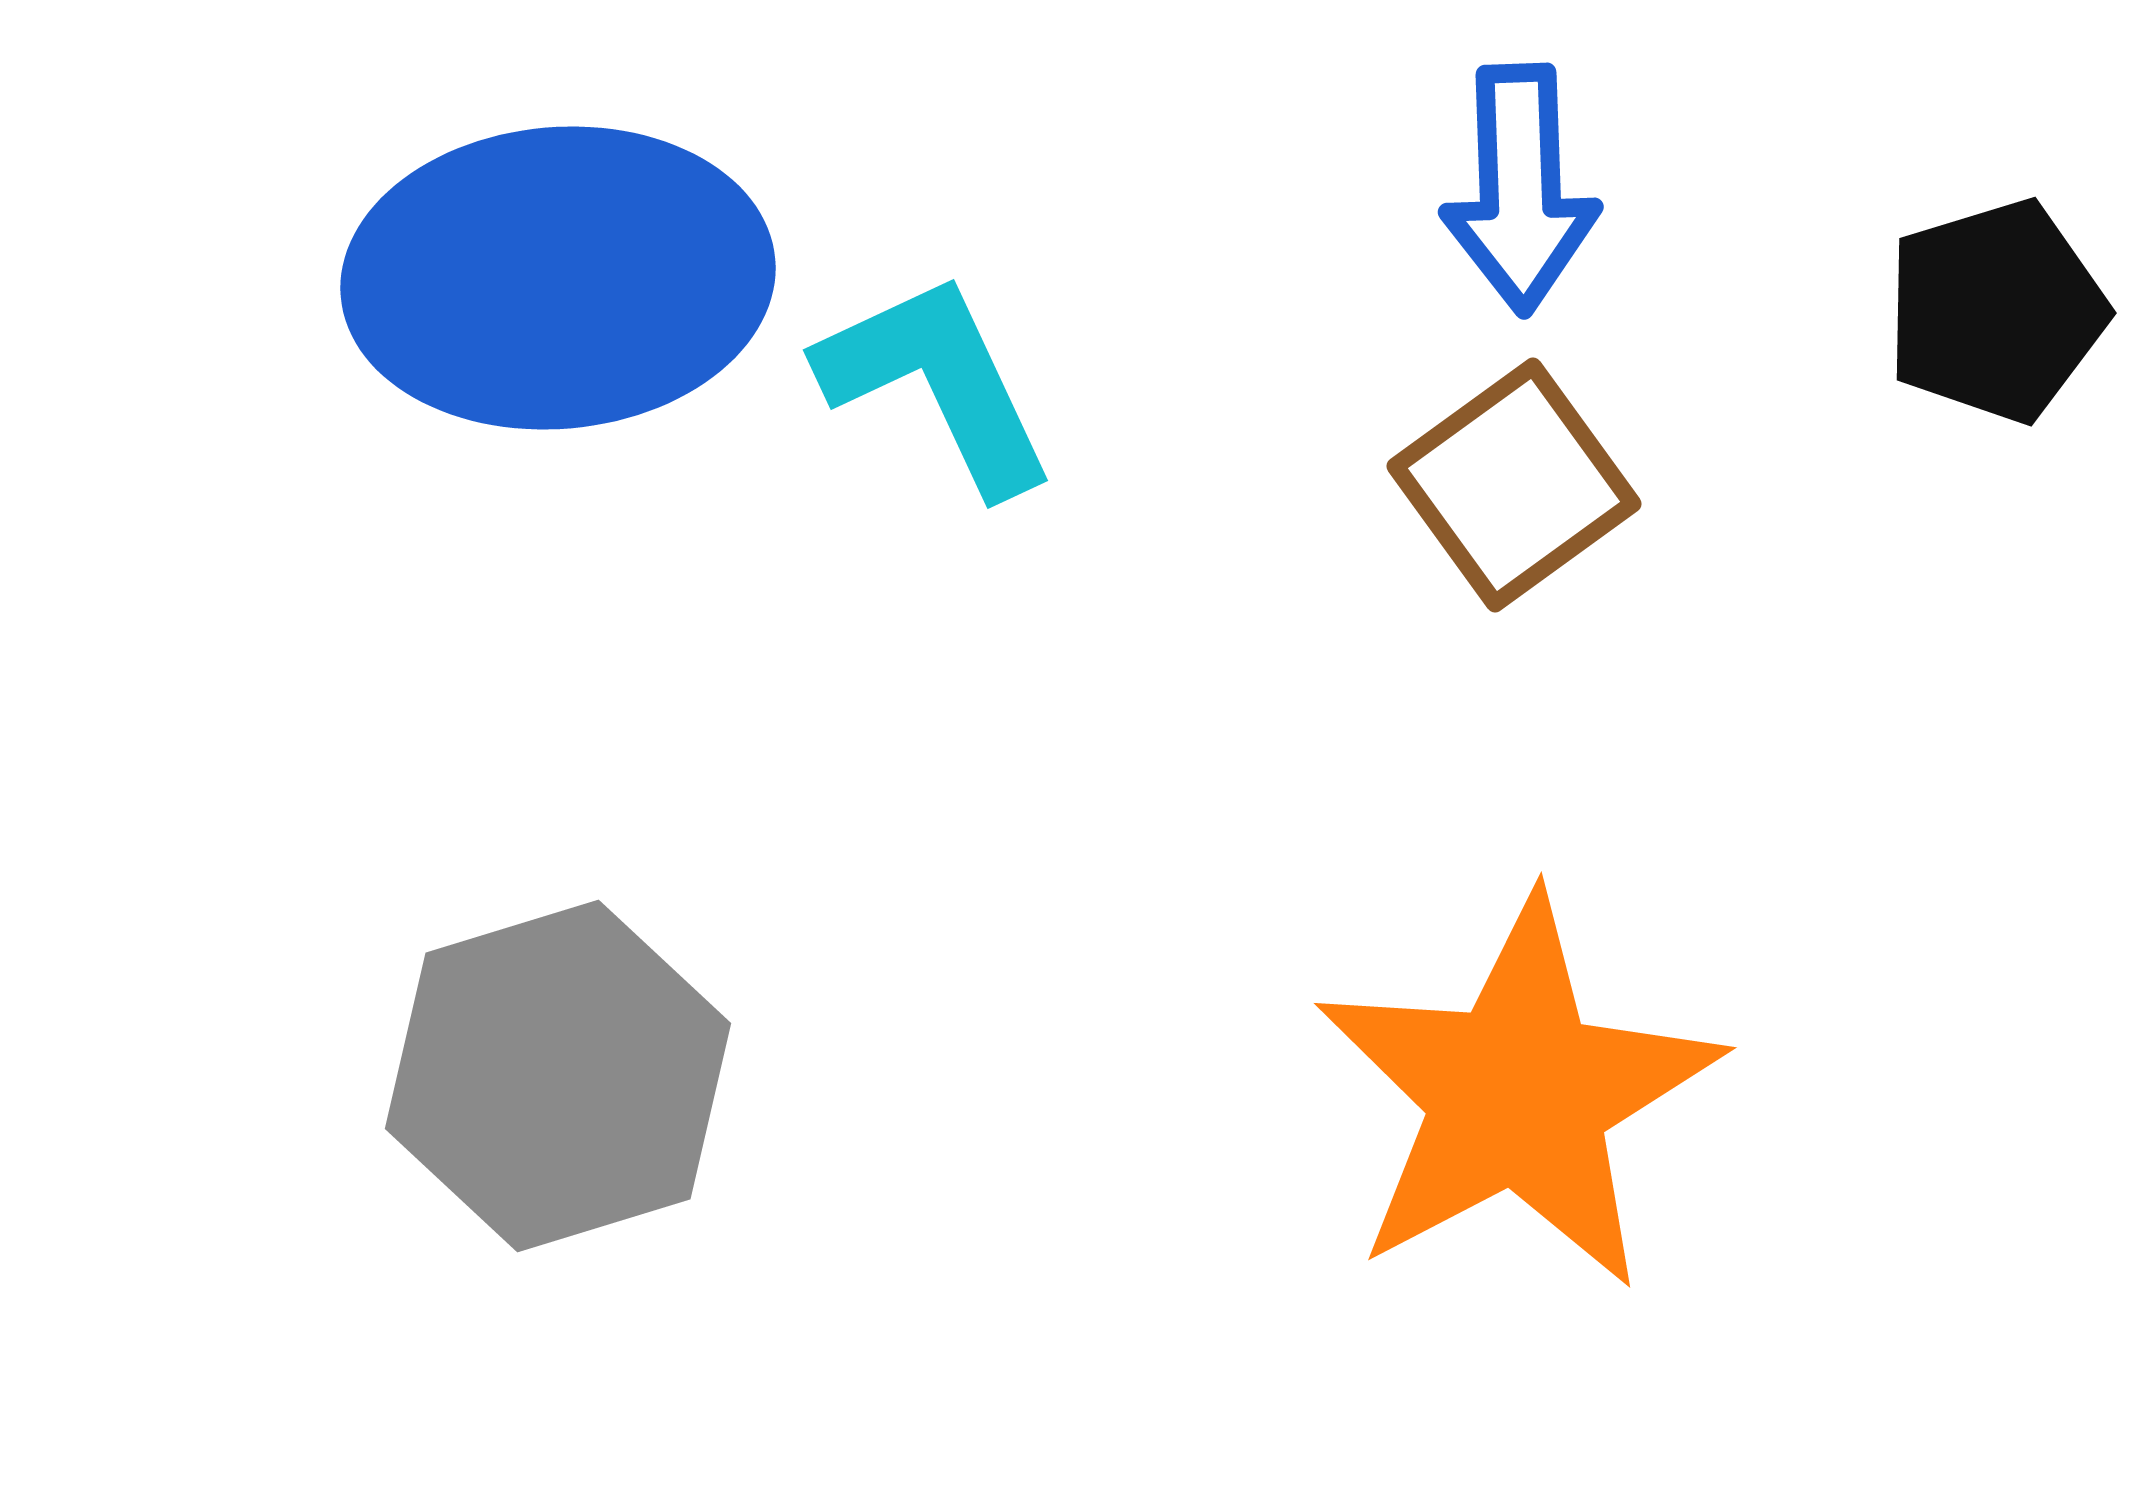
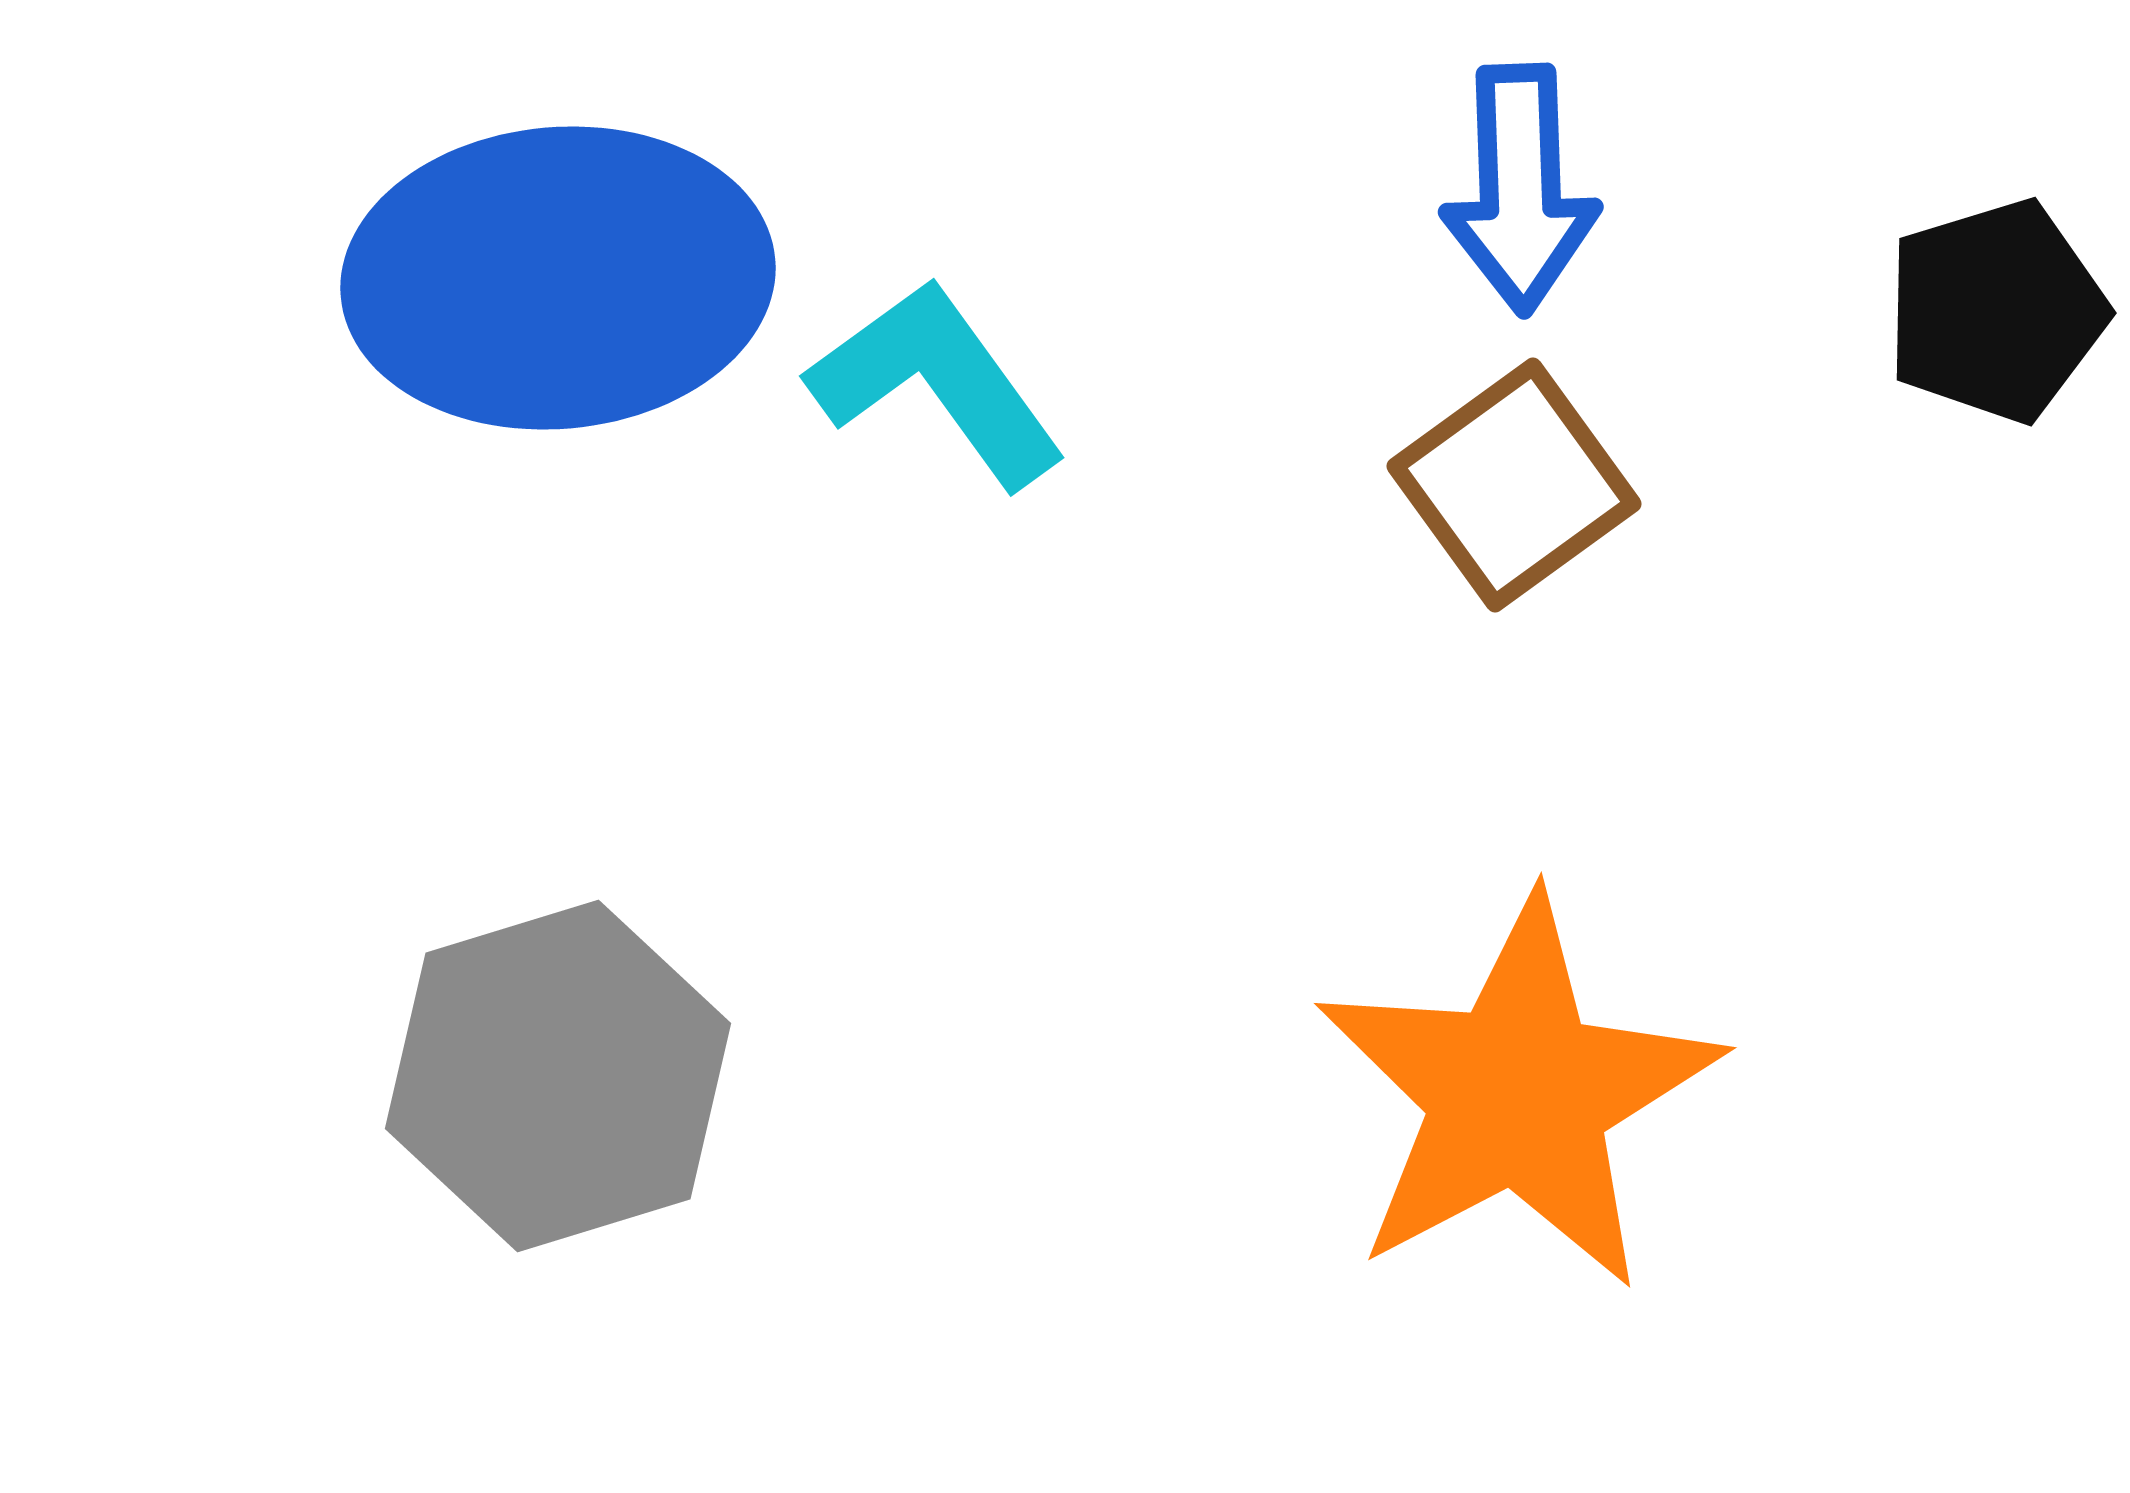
cyan L-shape: rotated 11 degrees counterclockwise
